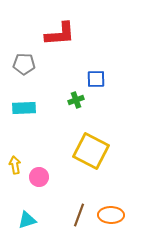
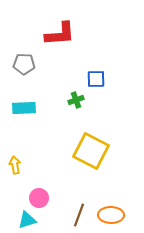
pink circle: moved 21 px down
